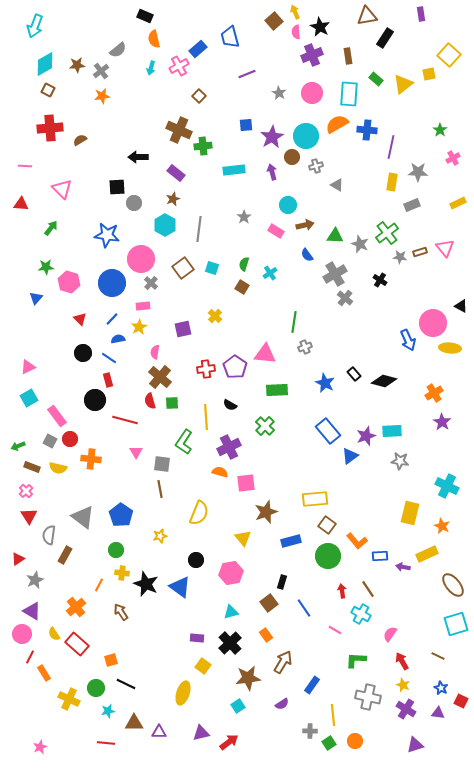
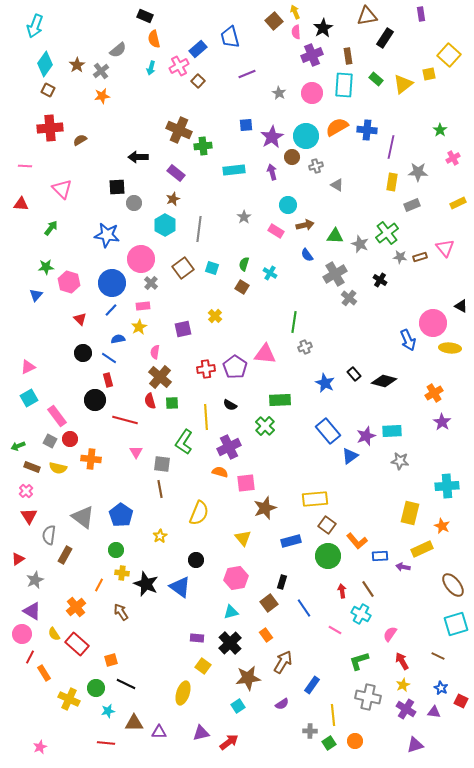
black star at (320, 27): moved 3 px right, 1 px down; rotated 12 degrees clockwise
cyan diamond at (45, 64): rotated 25 degrees counterclockwise
brown star at (77, 65): rotated 28 degrees counterclockwise
cyan rectangle at (349, 94): moved 5 px left, 9 px up
brown square at (199, 96): moved 1 px left, 15 px up
orange semicircle at (337, 124): moved 3 px down
brown rectangle at (420, 252): moved 5 px down
cyan cross at (270, 273): rotated 24 degrees counterclockwise
blue triangle at (36, 298): moved 3 px up
gray cross at (345, 298): moved 4 px right
blue line at (112, 319): moved 1 px left, 9 px up
green rectangle at (277, 390): moved 3 px right, 10 px down
cyan cross at (447, 486): rotated 30 degrees counterclockwise
brown star at (266, 512): moved 1 px left, 4 px up
yellow star at (160, 536): rotated 16 degrees counterclockwise
yellow rectangle at (427, 554): moved 5 px left, 5 px up
pink hexagon at (231, 573): moved 5 px right, 5 px down
green L-shape at (356, 660): moved 3 px right, 1 px down; rotated 20 degrees counterclockwise
yellow star at (403, 685): rotated 24 degrees clockwise
purple triangle at (438, 713): moved 4 px left, 1 px up
